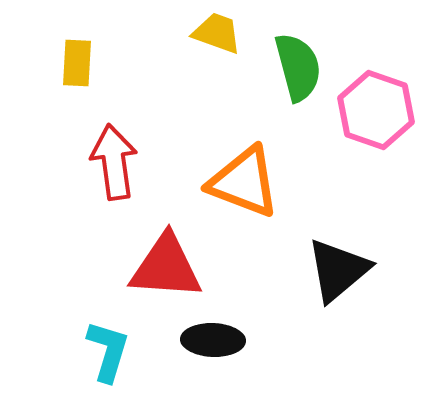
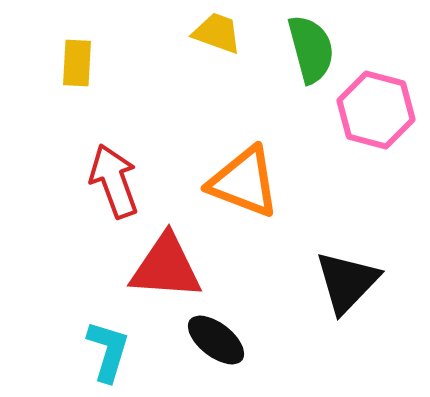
green semicircle: moved 13 px right, 18 px up
pink hexagon: rotated 4 degrees counterclockwise
red arrow: moved 19 px down; rotated 12 degrees counterclockwise
black triangle: moved 9 px right, 12 px down; rotated 6 degrees counterclockwise
black ellipse: moved 3 px right; rotated 36 degrees clockwise
